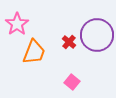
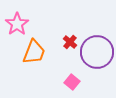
purple circle: moved 17 px down
red cross: moved 1 px right
